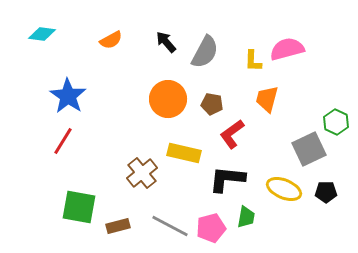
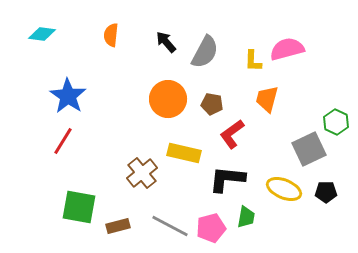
orange semicircle: moved 5 px up; rotated 125 degrees clockwise
